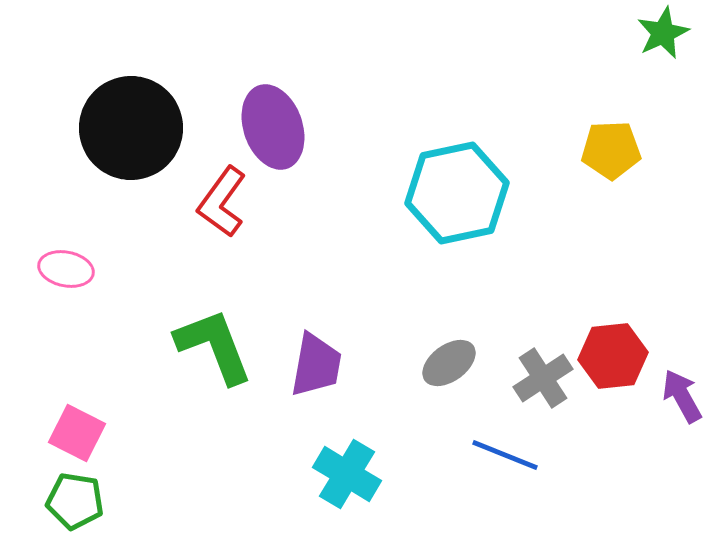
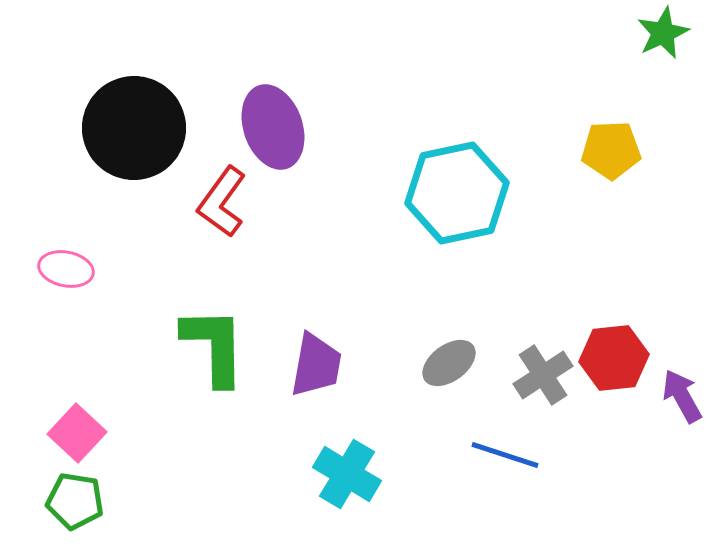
black circle: moved 3 px right
green L-shape: rotated 20 degrees clockwise
red hexagon: moved 1 px right, 2 px down
gray cross: moved 3 px up
pink square: rotated 16 degrees clockwise
blue line: rotated 4 degrees counterclockwise
